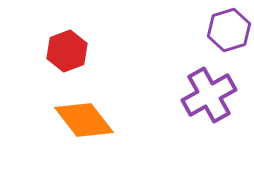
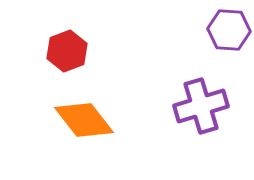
purple hexagon: rotated 21 degrees clockwise
purple cross: moved 8 px left, 11 px down; rotated 12 degrees clockwise
